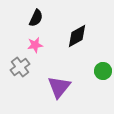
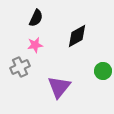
gray cross: rotated 12 degrees clockwise
